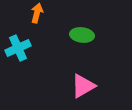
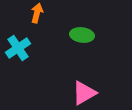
cyan cross: rotated 10 degrees counterclockwise
pink triangle: moved 1 px right, 7 px down
